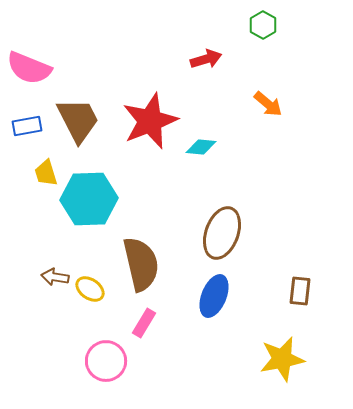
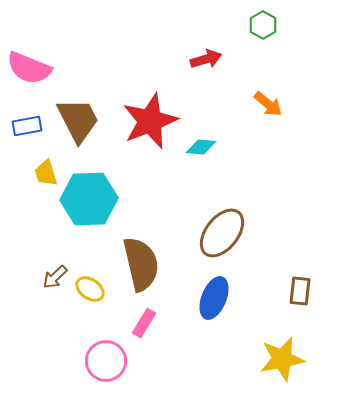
brown ellipse: rotated 18 degrees clockwise
brown arrow: rotated 52 degrees counterclockwise
blue ellipse: moved 2 px down
